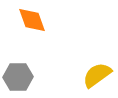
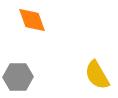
yellow semicircle: rotated 84 degrees counterclockwise
